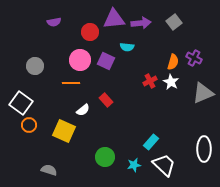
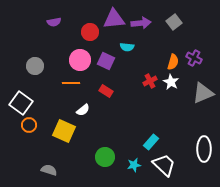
red rectangle: moved 9 px up; rotated 16 degrees counterclockwise
